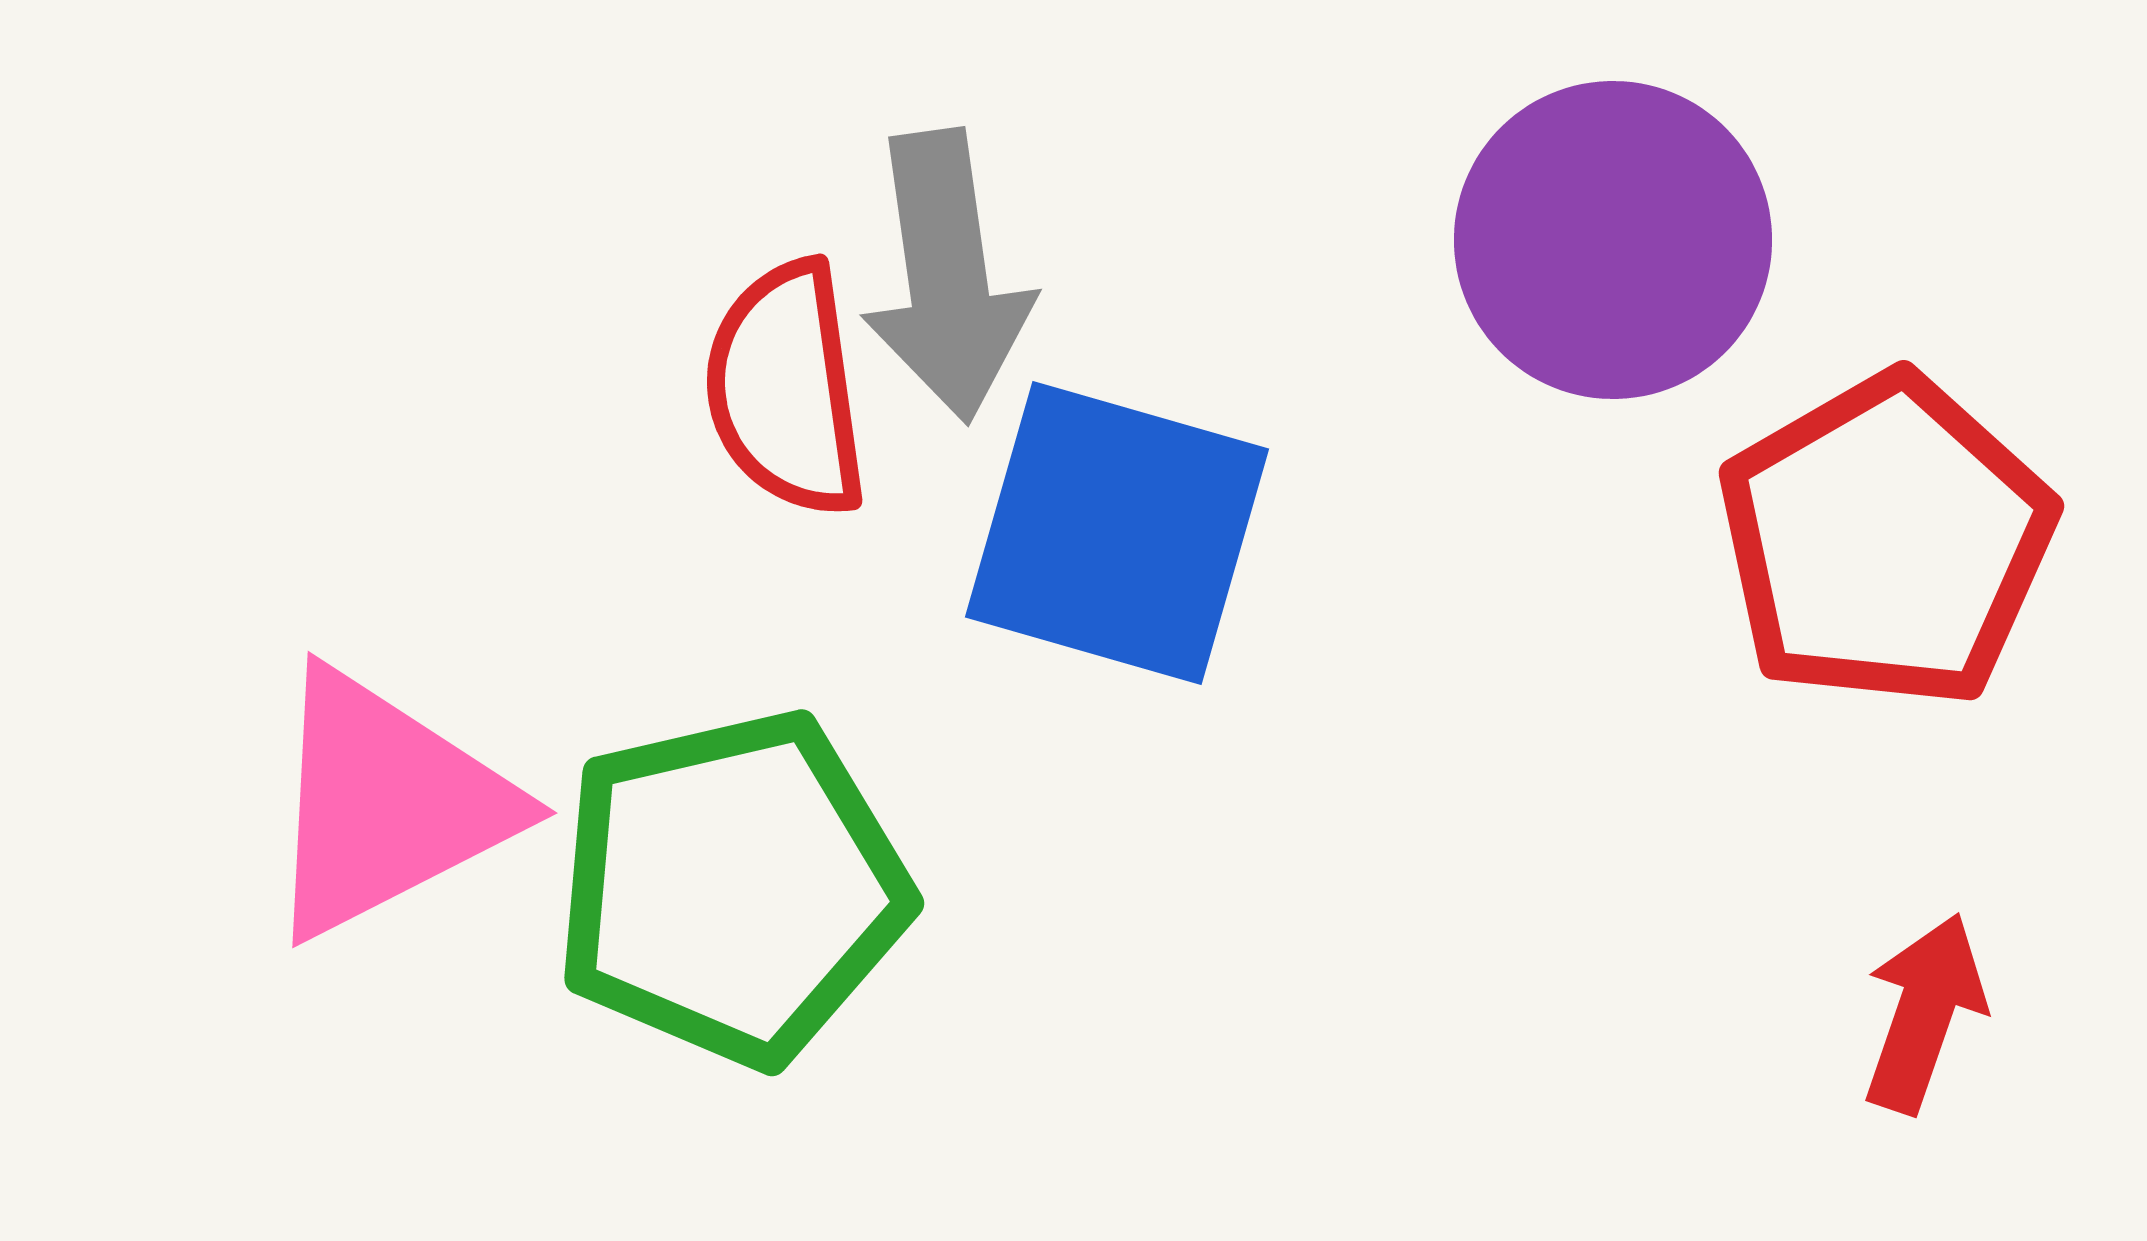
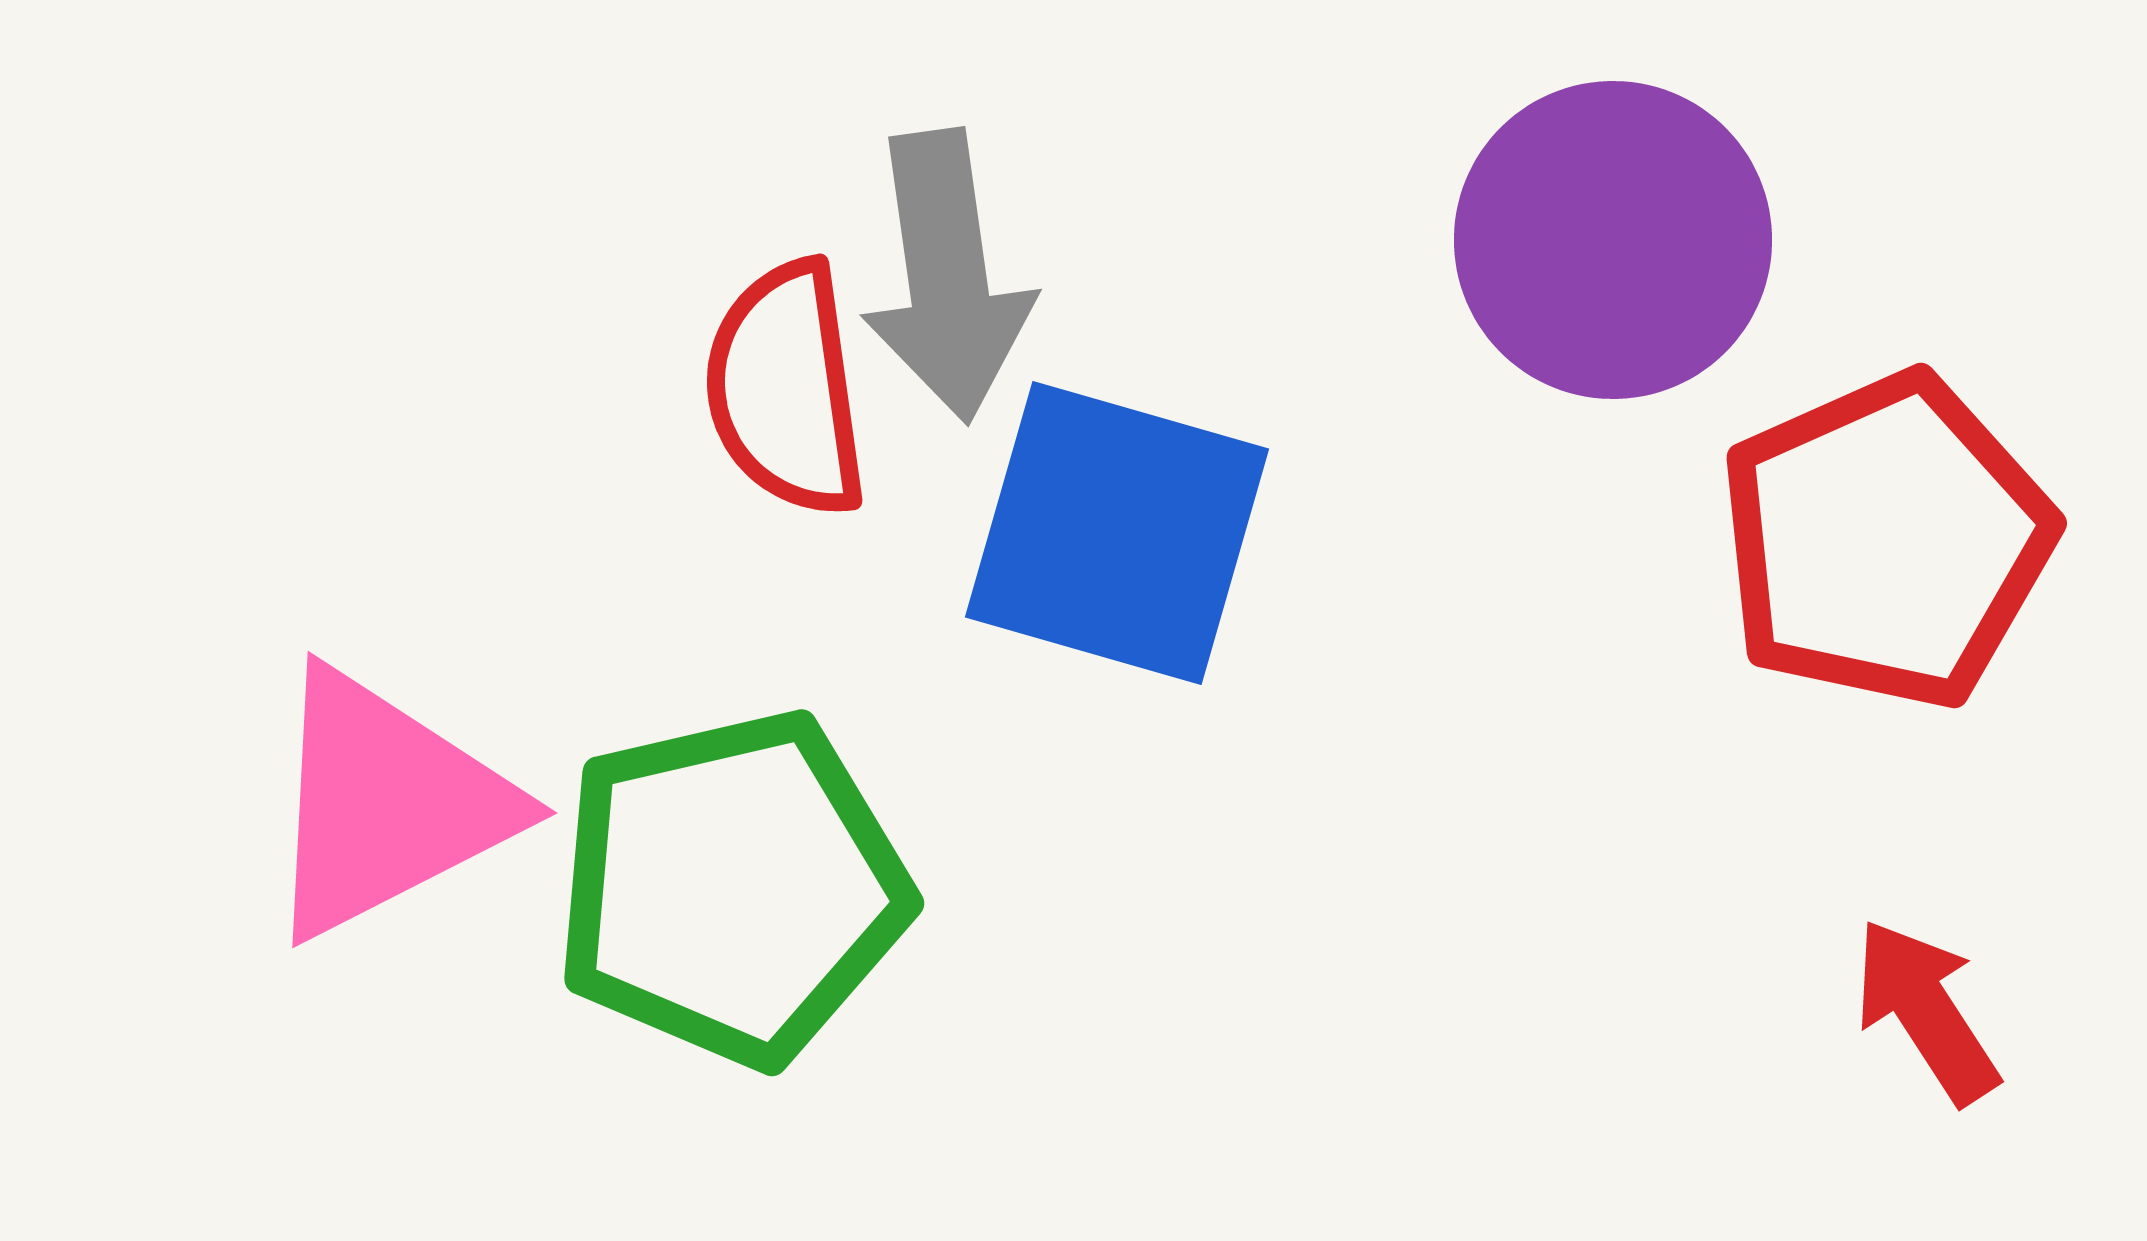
red pentagon: rotated 6 degrees clockwise
red arrow: moved 2 px right, 2 px up; rotated 52 degrees counterclockwise
